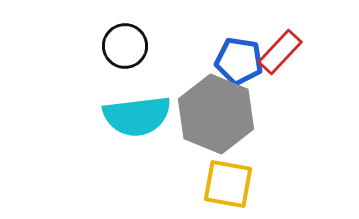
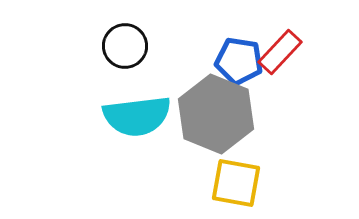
yellow square: moved 8 px right, 1 px up
